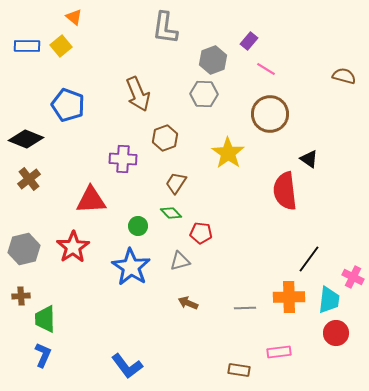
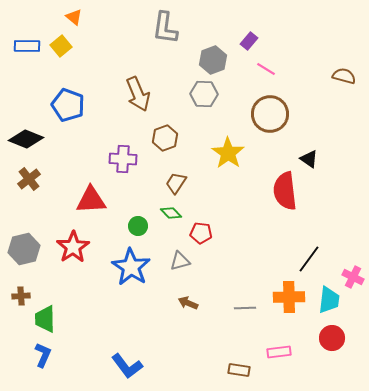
red circle at (336, 333): moved 4 px left, 5 px down
